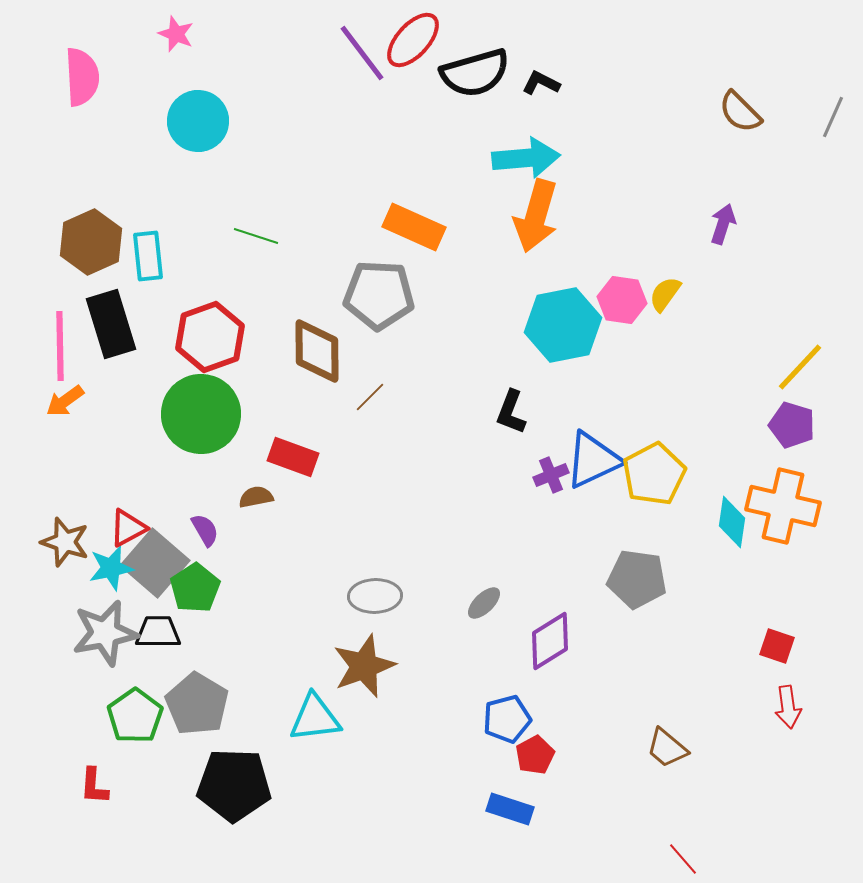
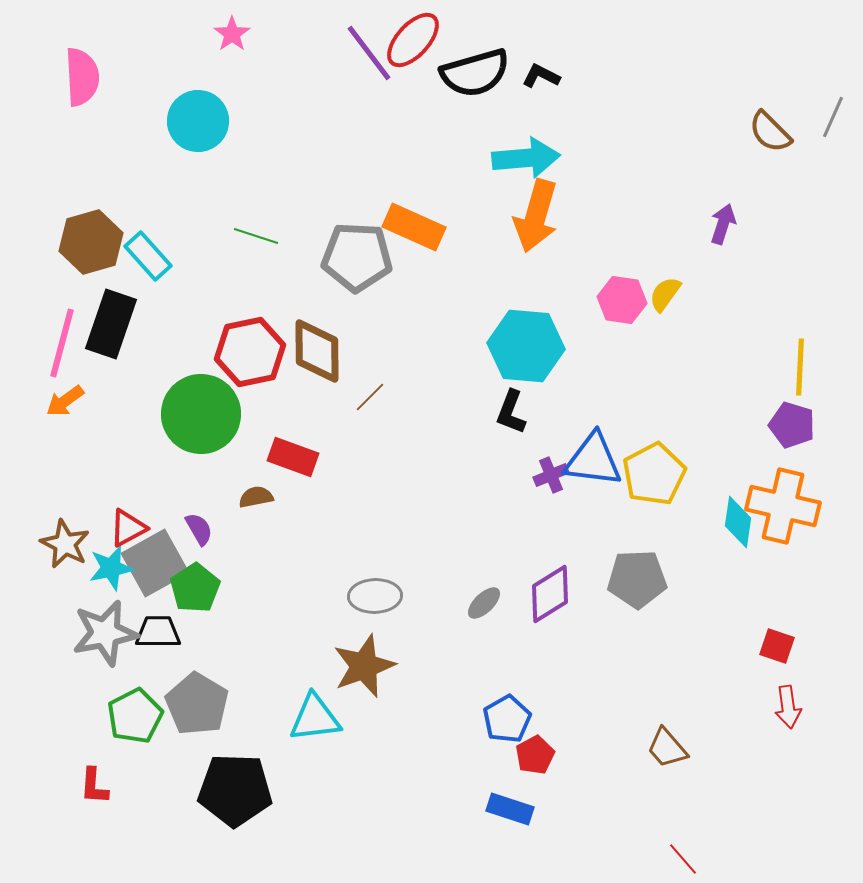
pink star at (176, 34): moved 56 px right; rotated 15 degrees clockwise
purple line at (362, 53): moved 7 px right
black L-shape at (541, 83): moved 7 px up
brown semicircle at (740, 112): moved 30 px right, 20 px down
brown hexagon at (91, 242): rotated 8 degrees clockwise
cyan rectangle at (148, 256): rotated 36 degrees counterclockwise
gray pentagon at (379, 295): moved 22 px left, 38 px up
black rectangle at (111, 324): rotated 36 degrees clockwise
cyan hexagon at (563, 325): moved 37 px left, 21 px down; rotated 16 degrees clockwise
red hexagon at (210, 337): moved 40 px right, 15 px down; rotated 8 degrees clockwise
pink line at (60, 346): moved 2 px right, 3 px up; rotated 16 degrees clockwise
yellow line at (800, 367): rotated 40 degrees counterclockwise
blue triangle at (593, 460): rotated 32 degrees clockwise
cyan diamond at (732, 522): moved 6 px right
purple semicircle at (205, 530): moved 6 px left, 1 px up
brown star at (65, 542): moved 2 px down; rotated 9 degrees clockwise
gray square at (155, 563): rotated 20 degrees clockwise
gray pentagon at (637, 579): rotated 10 degrees counterclockwise
purple diamond at (550, 641): moved 47 px up
green pentagon at (135, 716): rotated 8 degrees clockwise
blue pentagon at (507, 719): rotated 15 degrees counterclockwise
brown trapezoid at (667, 748): rotated 9 degrees clockwise
black pentagon at (234, 785): moved 1 px right, 5 px down
